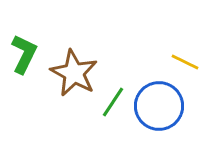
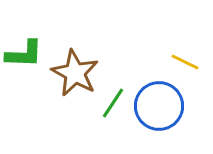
green L-shape: rotated 66 degrees clockwise
brown star: moved 1 px right
green line: moved 1 px down
